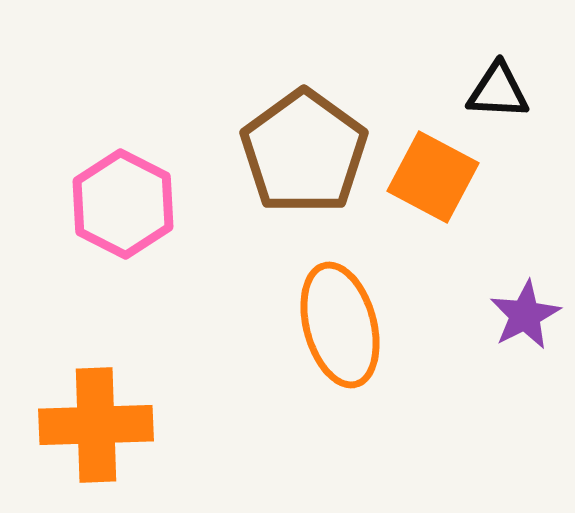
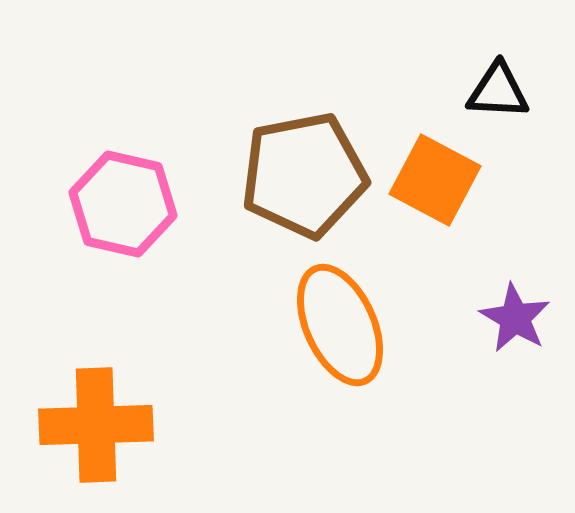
brown pentagon: moved 23 px down; rotated 25 degrees clockwise
orange square: moved 2 px right, 3 px down
pink hexagon: rotated 14 degrees counterclockwise
purple star: moved 10 px left, 3 px down; rotated 14 degrees counterclockwise
orange ellipse: rotated 9 degrees counterclockwise
